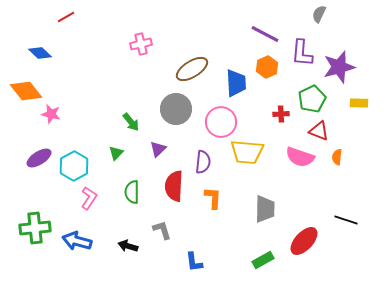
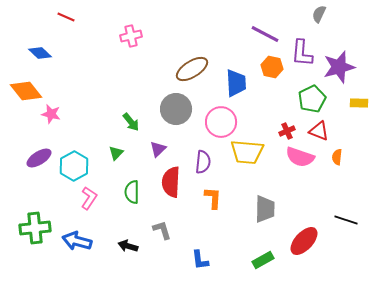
red line: rotated 54 degrees clockwise
pink cross: moved 10 px left, 8 px up
orange hexagon: moved 5 px right; rotated 25 degrees counterclockwise
red cross: moved 6 px right, 17 px down; rotated 21 degrees counterclockwise
red semicircle: moved 3 px left, 4 px up
blue L-shape: moved 6 px right, 2 px up
